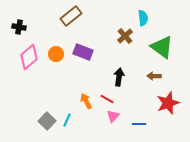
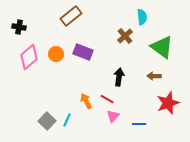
cyan semicircle: moved 1 px left, 1 px up
